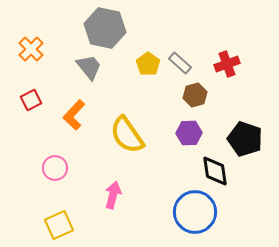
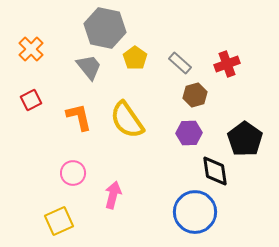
yellow pentagon: moved 13 px left, 6 px up
orange L-shape: moved 5 px right, 2 px down; rotated 124 degrees clockwise
yellow semicircle: moved 15 px up
black pentagon: rotated 16 degrees clockwise
pink circle: moved 18 px right, 5 px down
yellow square: moved 4 px up
